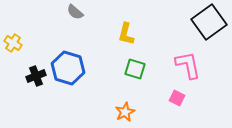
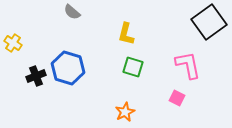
gray semicircle: moved 3 px left
green square: moved 2 px left, 2 px up
